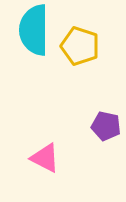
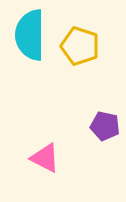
cyan semicircle: moved 4 px left, 5 px down
purple pentagon: moved 1 px left
